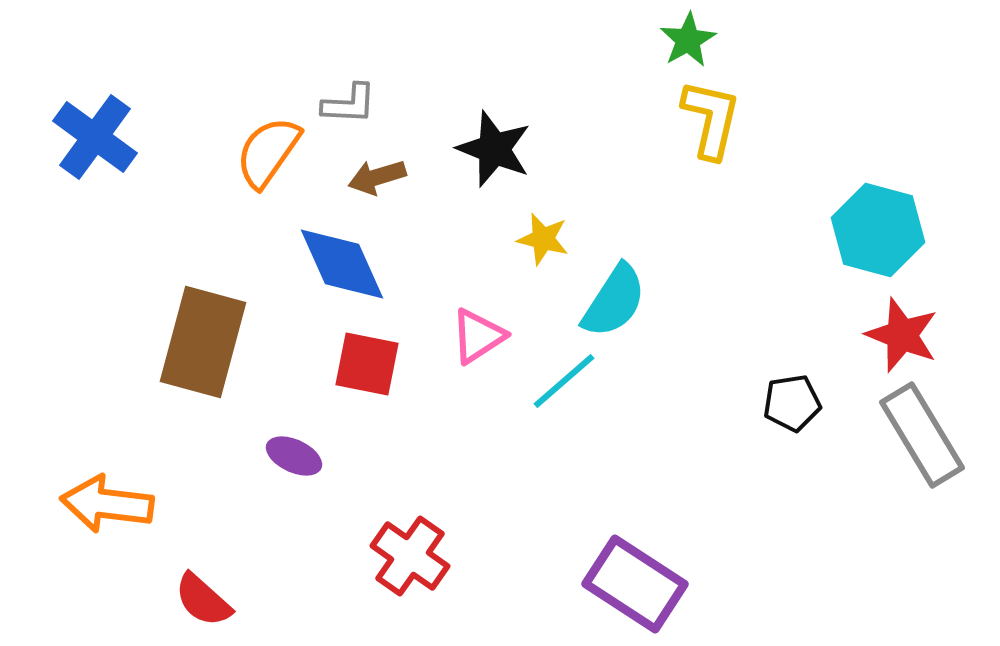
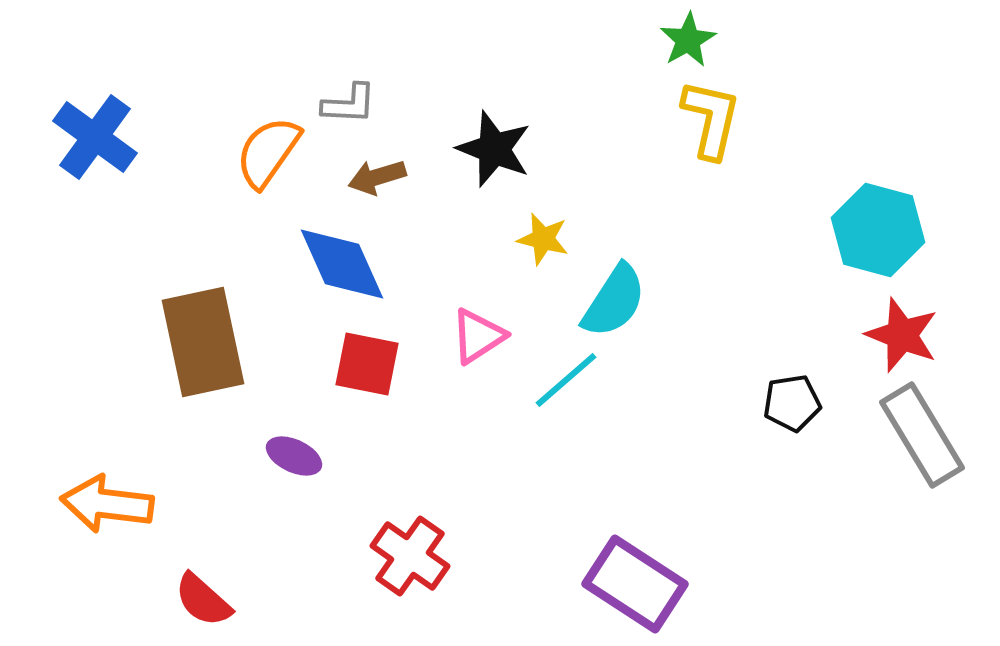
brown rectangle: rotated 27 degrees counterclockwise
cyan line: moved 2 px right, 1 px up
